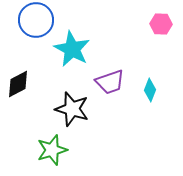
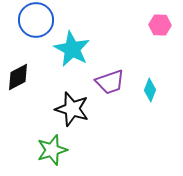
pink hexagon: moved 1 px left, 1 px down
black diamond: moved 7 px up
